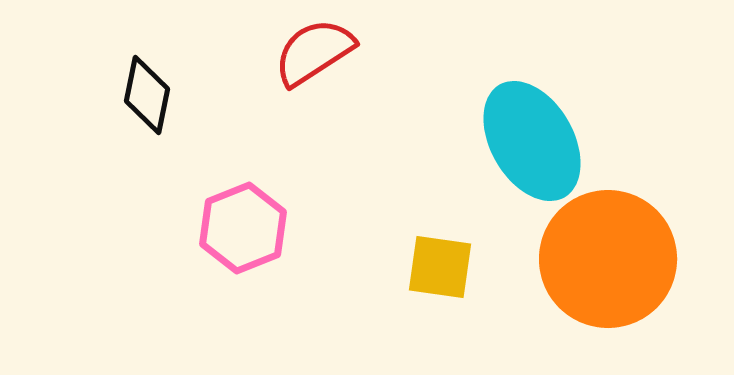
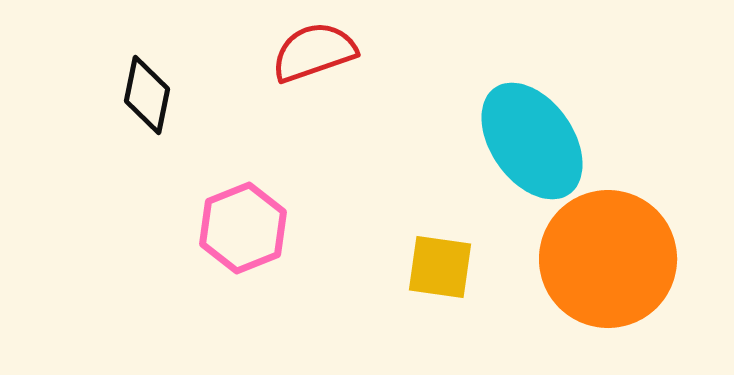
red semicircle: rotated 14 degrees clockwise
cyan ellipse: rotated 5 degrees counterclockwise
